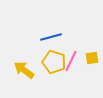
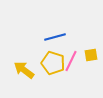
blue line: moved 4 px right
yellow square: moved 1 px left, 3 px up
yellow pentagon: moved 1 px left, 1 px down
